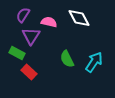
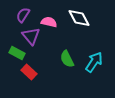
purple triangle: rotated 12 degrees counterclockwise
